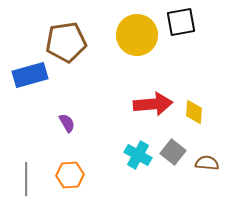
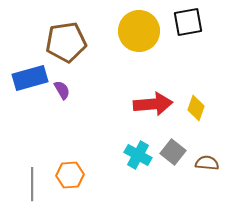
black square: moved 7 px right
yellow circle: moved 2 px right, 4 px up
blue rectangle: moved 3 px down
yellow diamond: moved 2 px right, 4 px up; rotated 15 degrees clockwise
purple semicircle: moved 5 px left, 33 px up
gray line: moved 6 px right, 5 px down
